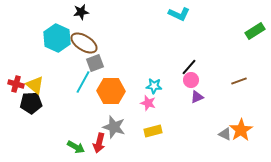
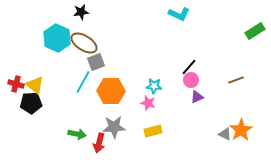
gray square: moved 1 px right, 1 px up
brown line: moved 3 px left, 1 px up
gray star: rotated 20 degrees counterclockwise
green arrow: moved 1 px right, 13 px up; rotated 18 degrees counterclockwise
